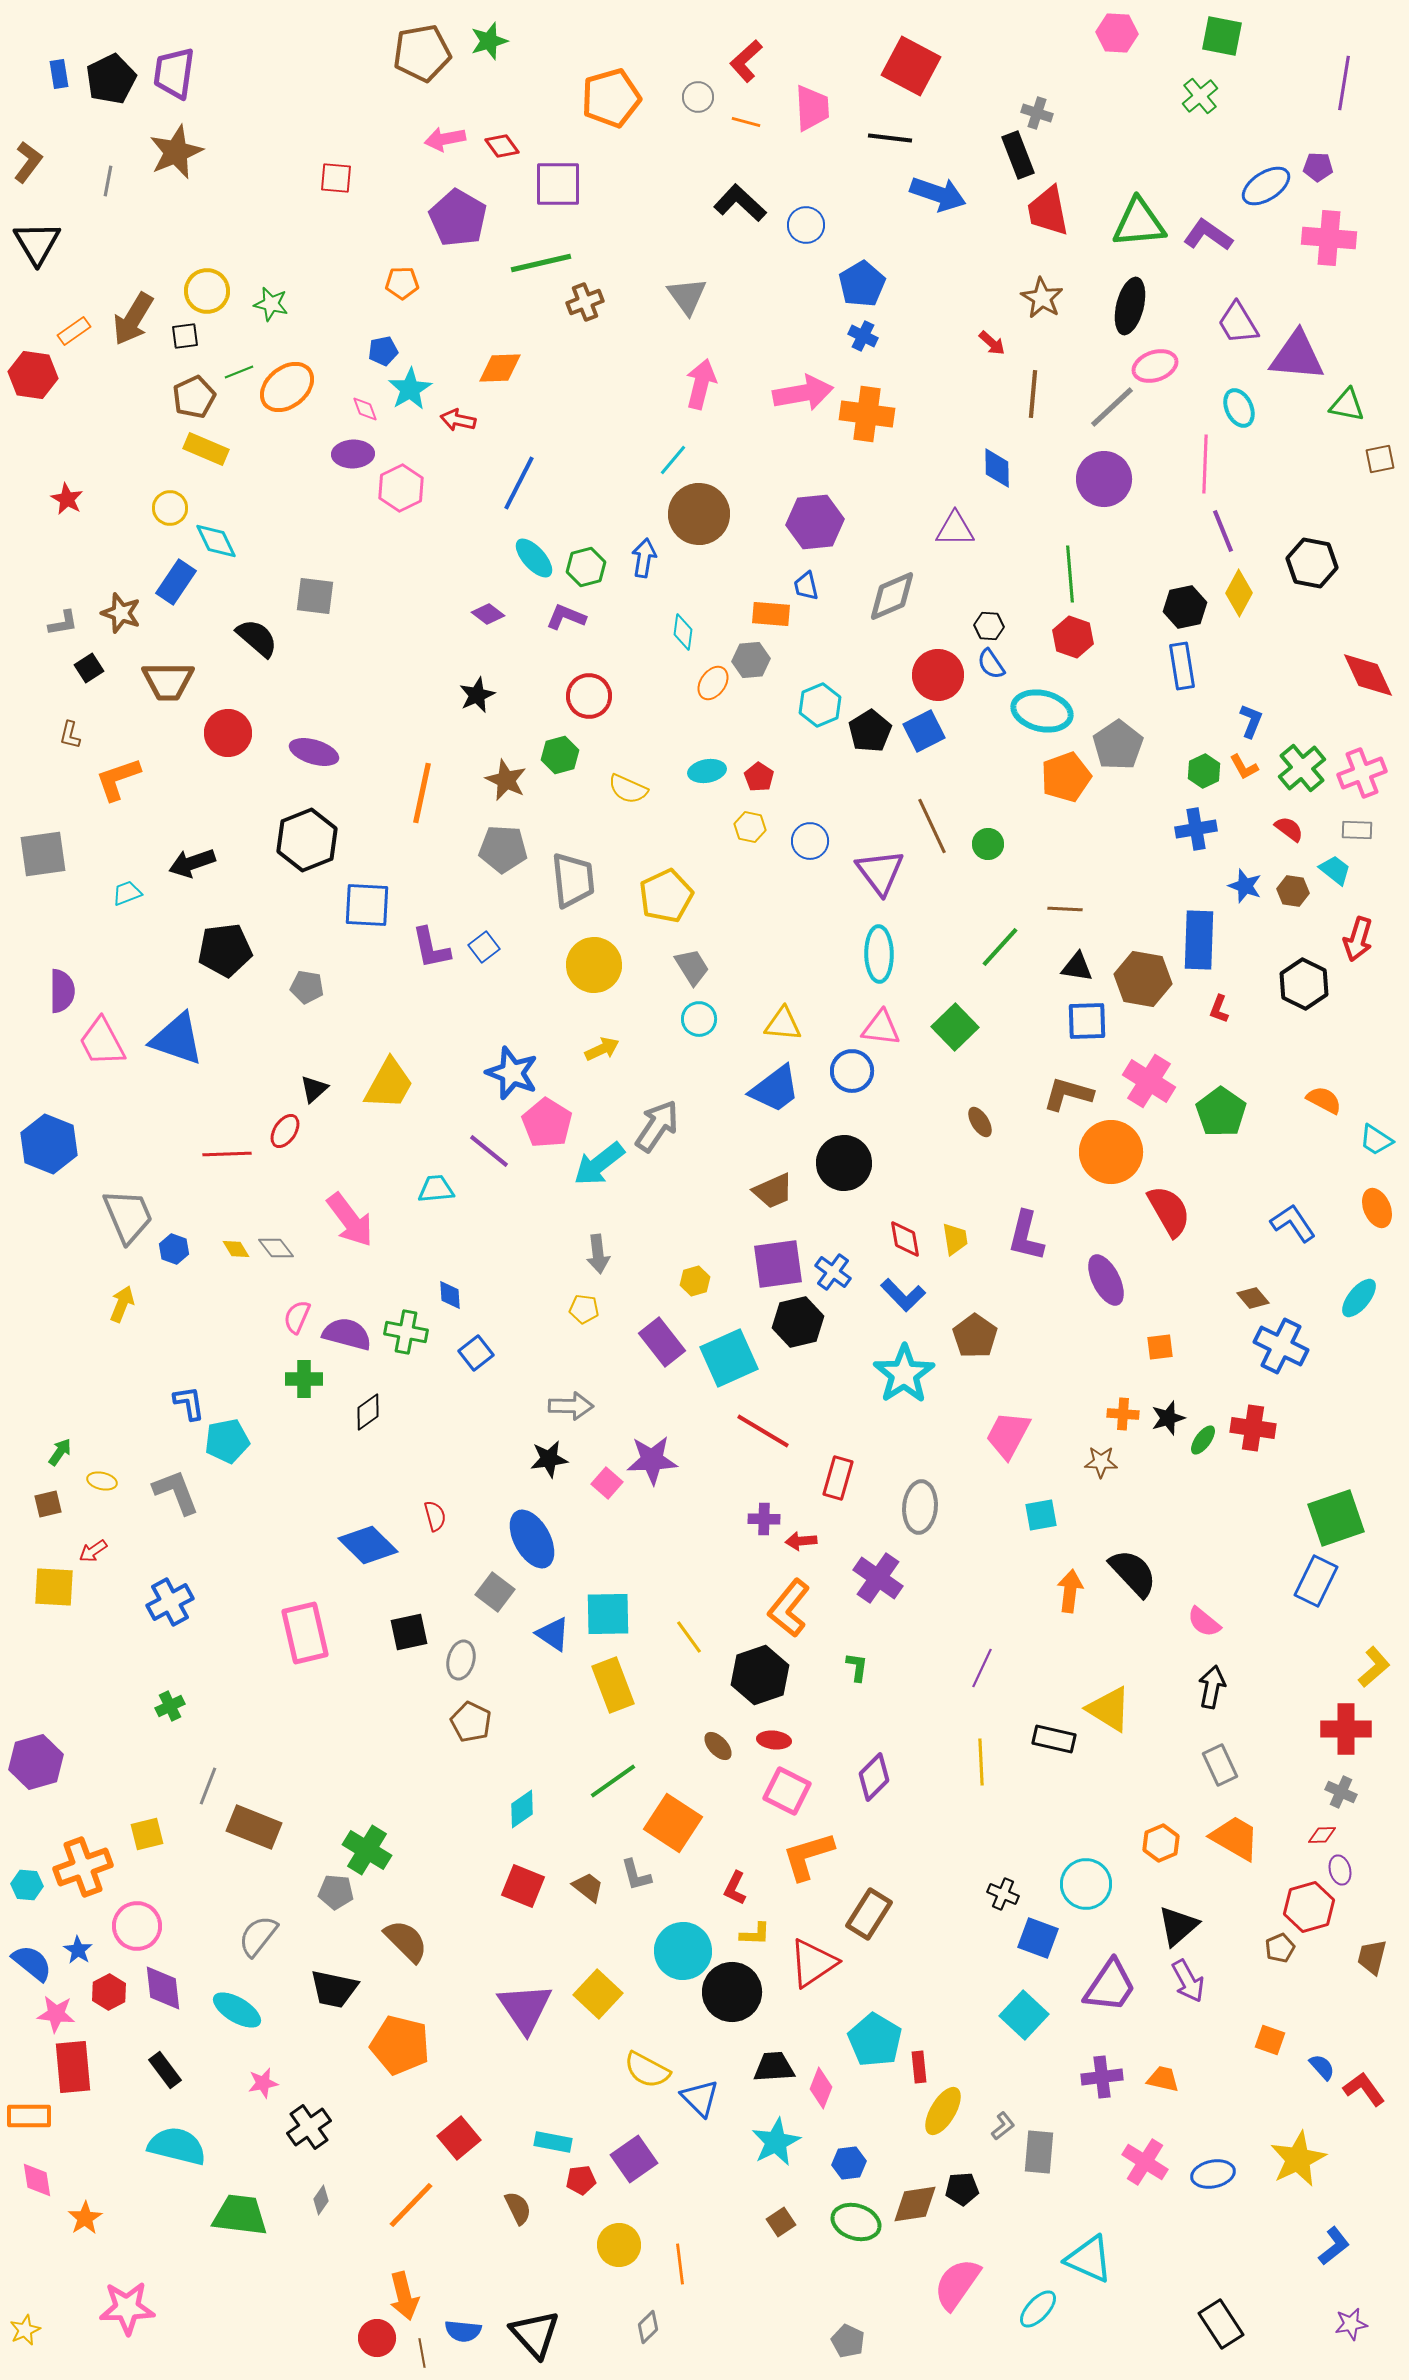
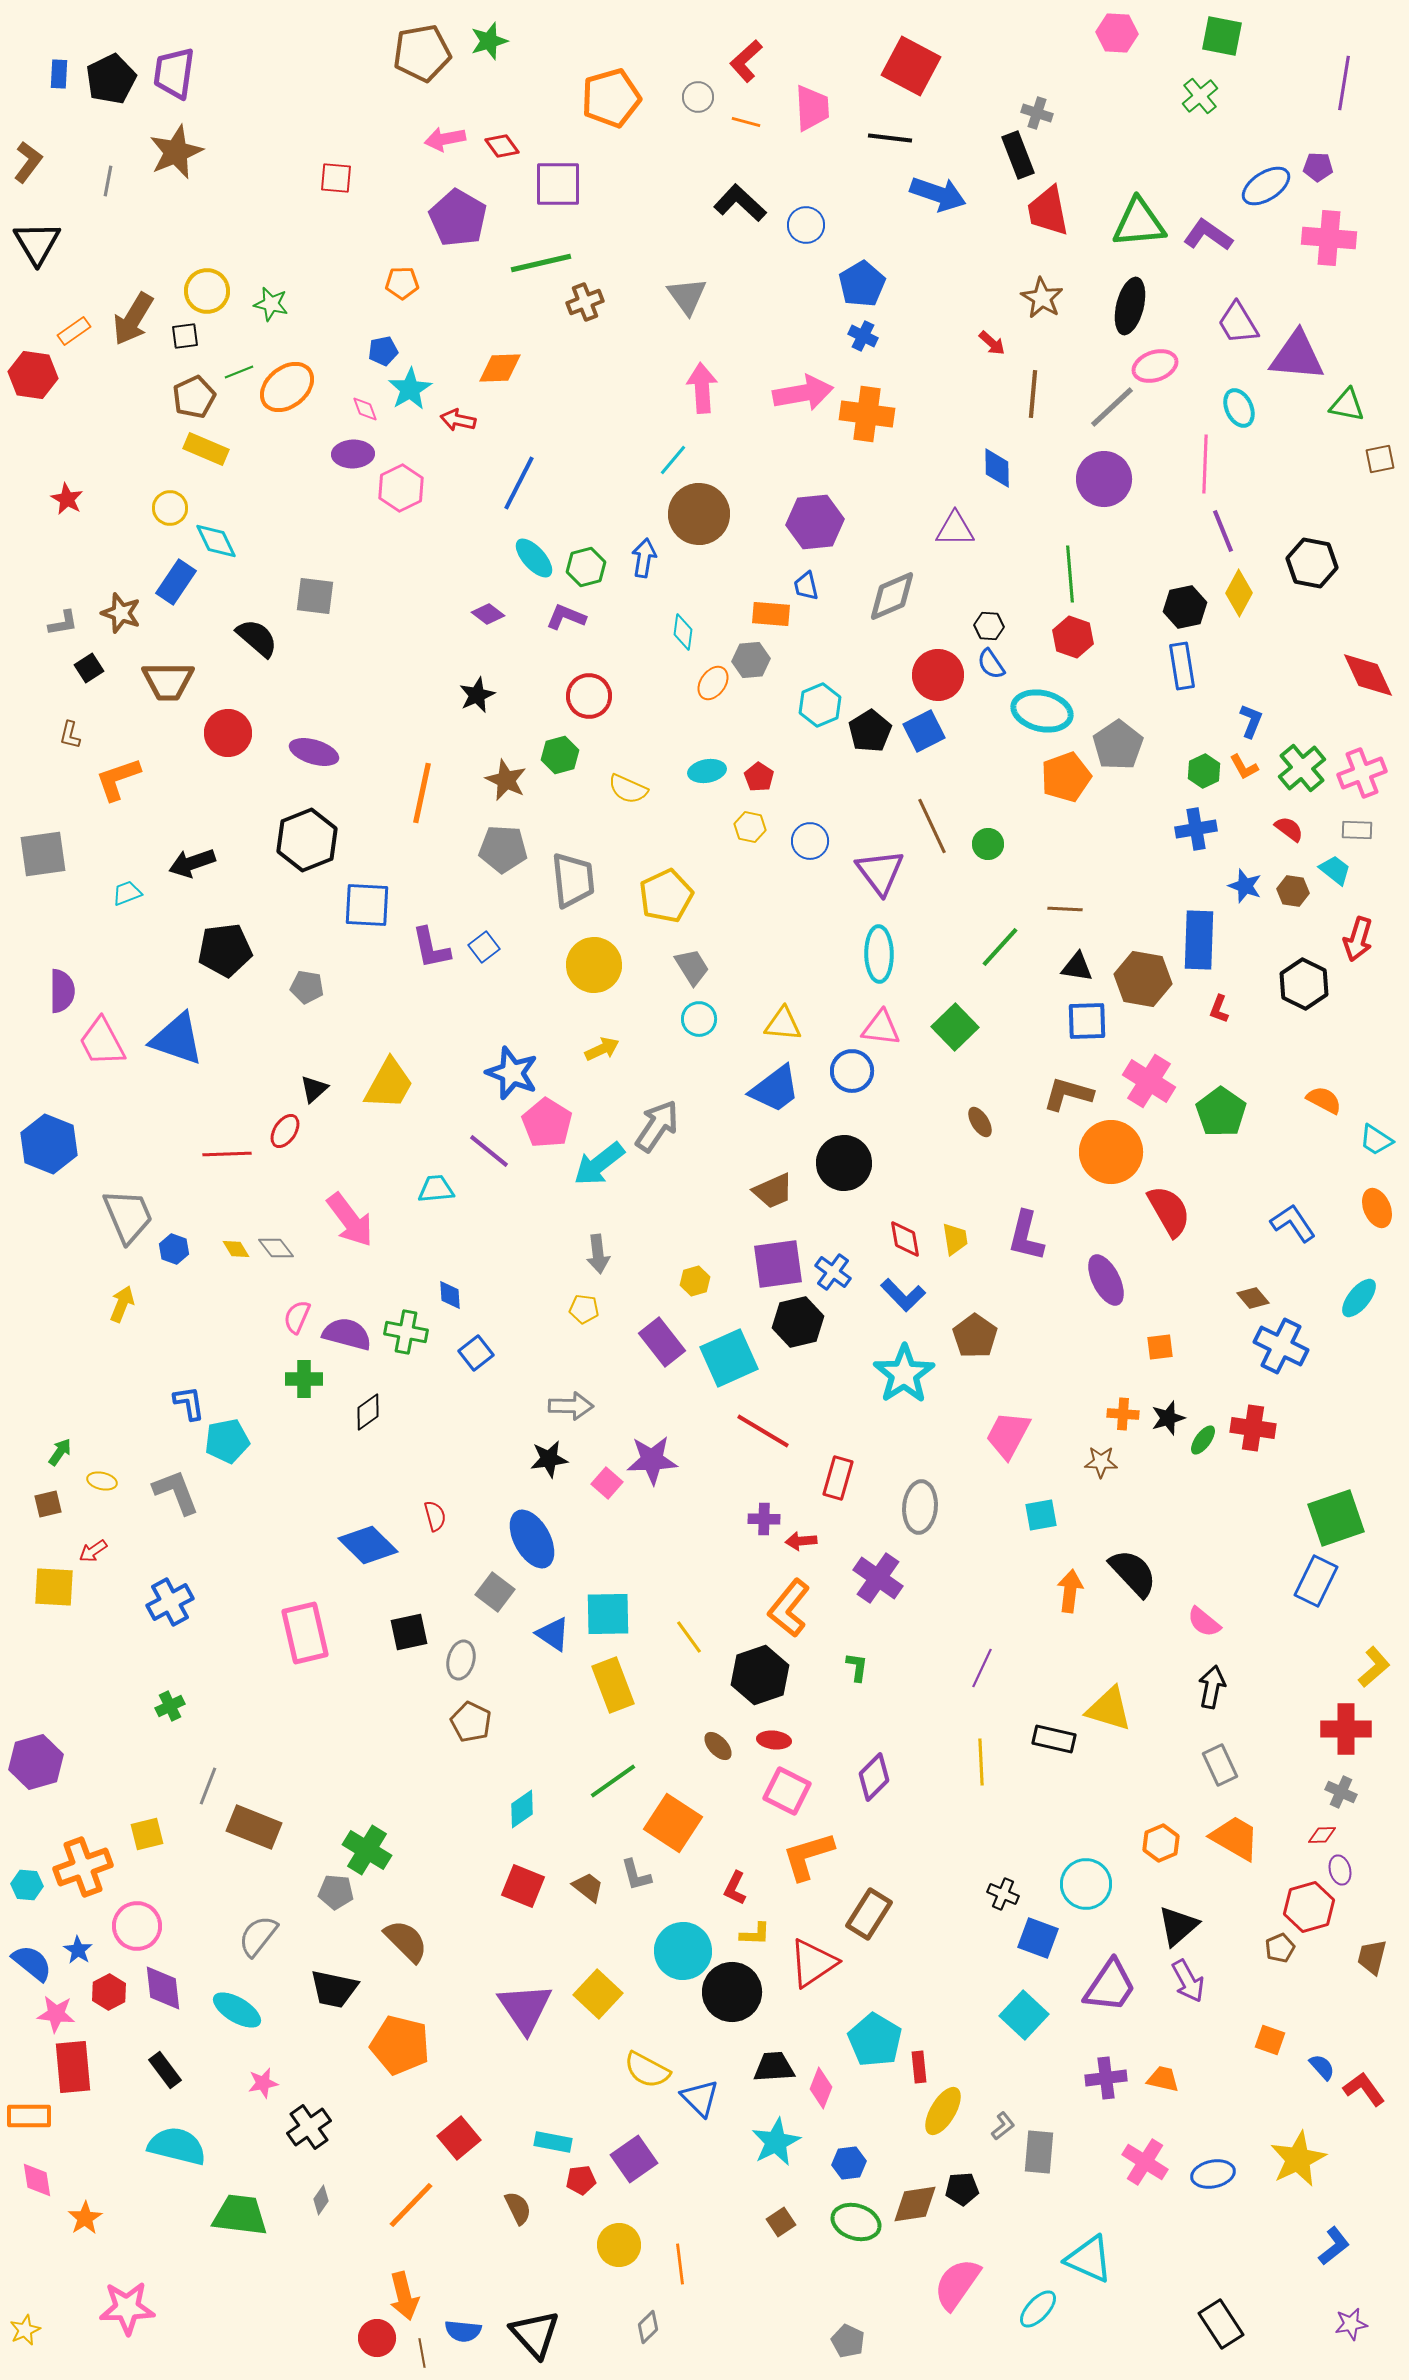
blue rectangle at (59, 74): rotated 12 degrees clockwise
pink arrow at (701, 384): moved 1 px right, 4 px down; rotated 18 degrees counterclockwise
yellow triangle at (1109, 1709): rotated 15 degrees counterclockwise
purple cross at (1102, 2077): moved 4 px right, 1 px down
